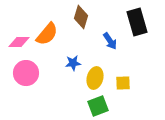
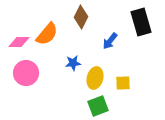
brown diamond: rotated 10 degrees clockwise
black rectangle: moved 4 px right
blue arrow: rotated 72 degrees clockwise
